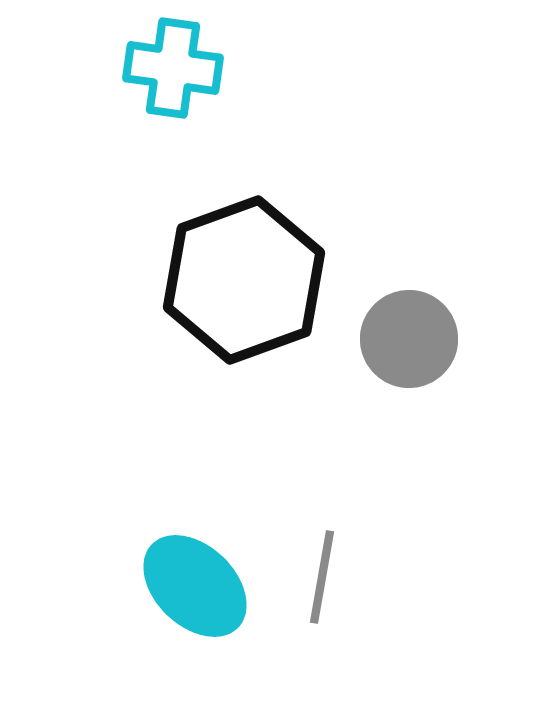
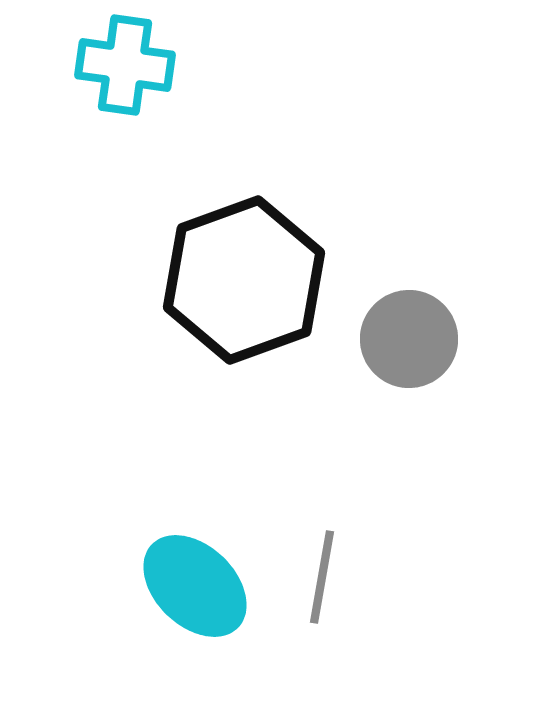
cyan cross: moved 48 px left, 3 px up
